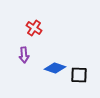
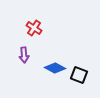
blue diamond: rotated 10 degrees clockwise
black square: rotated 18 degrees clockwise
